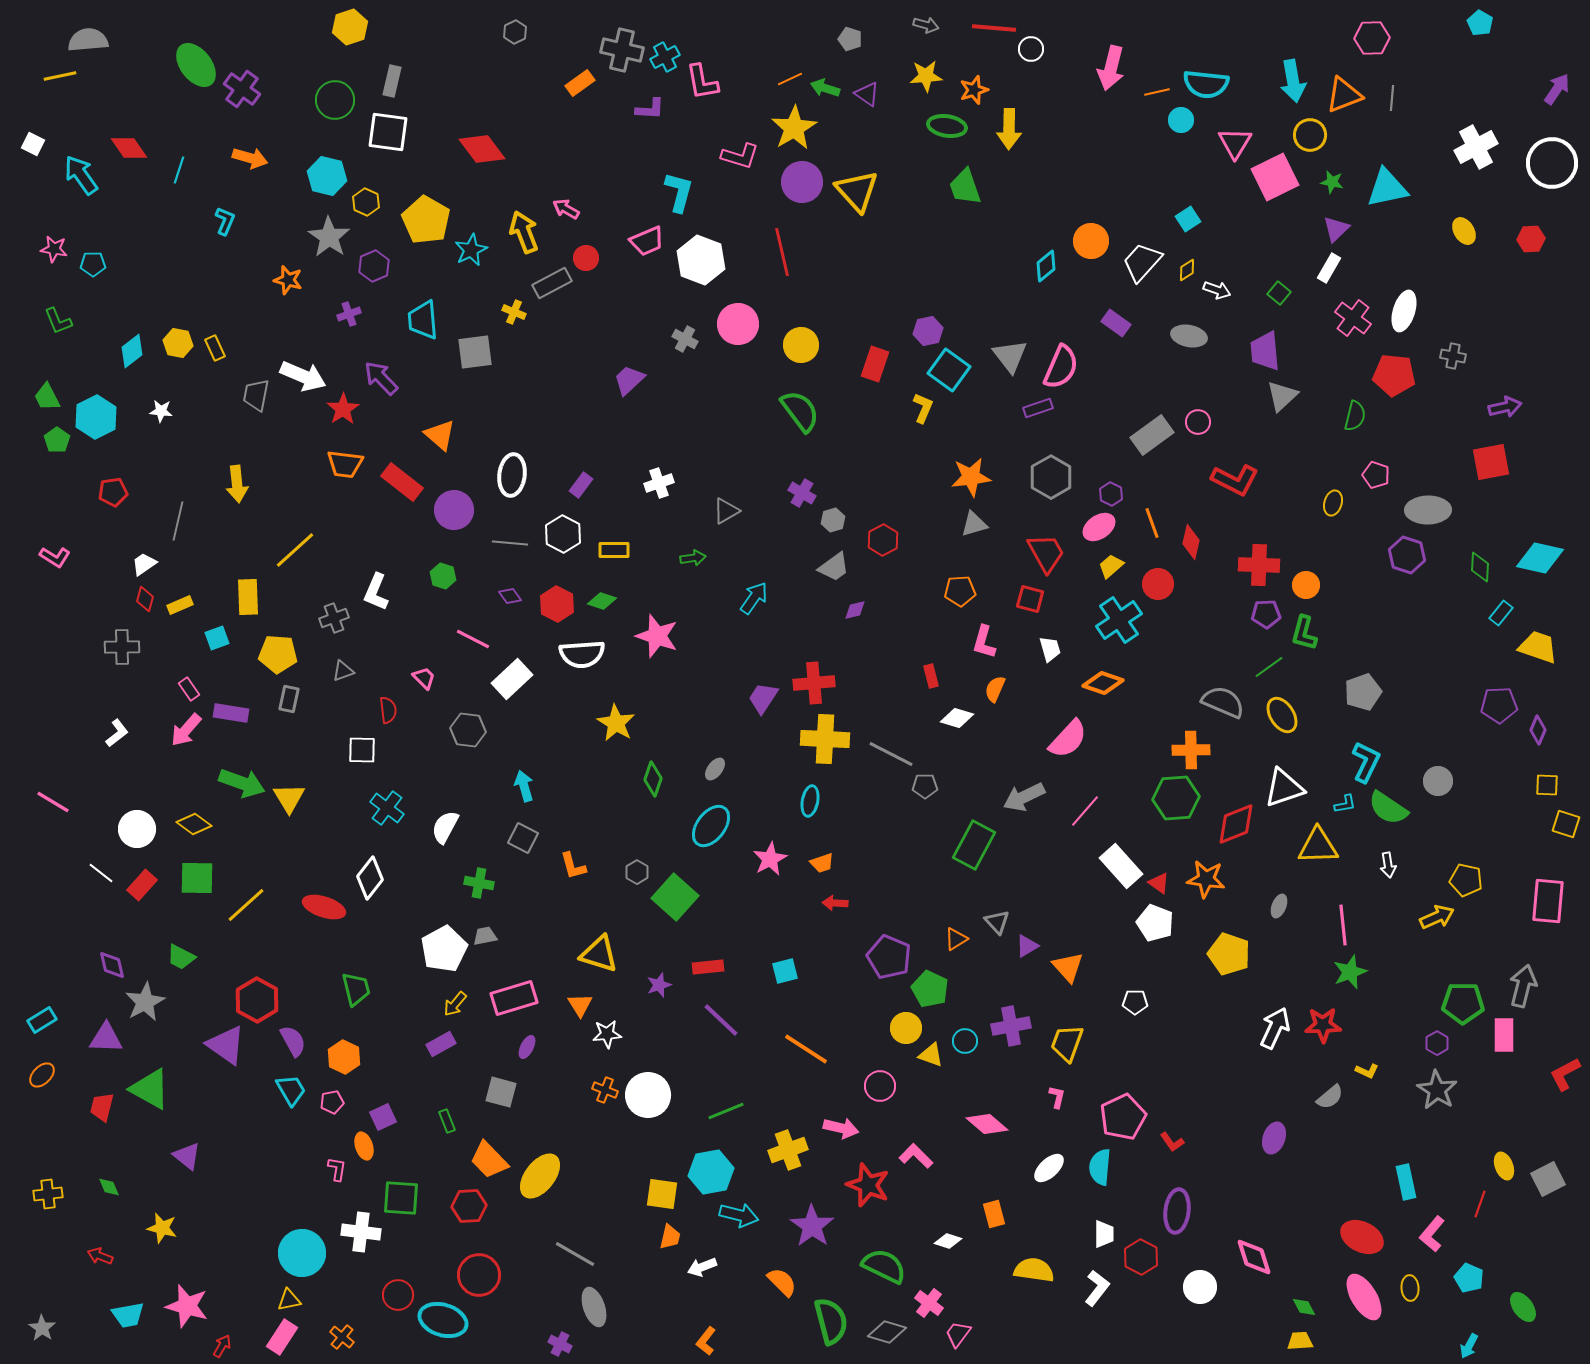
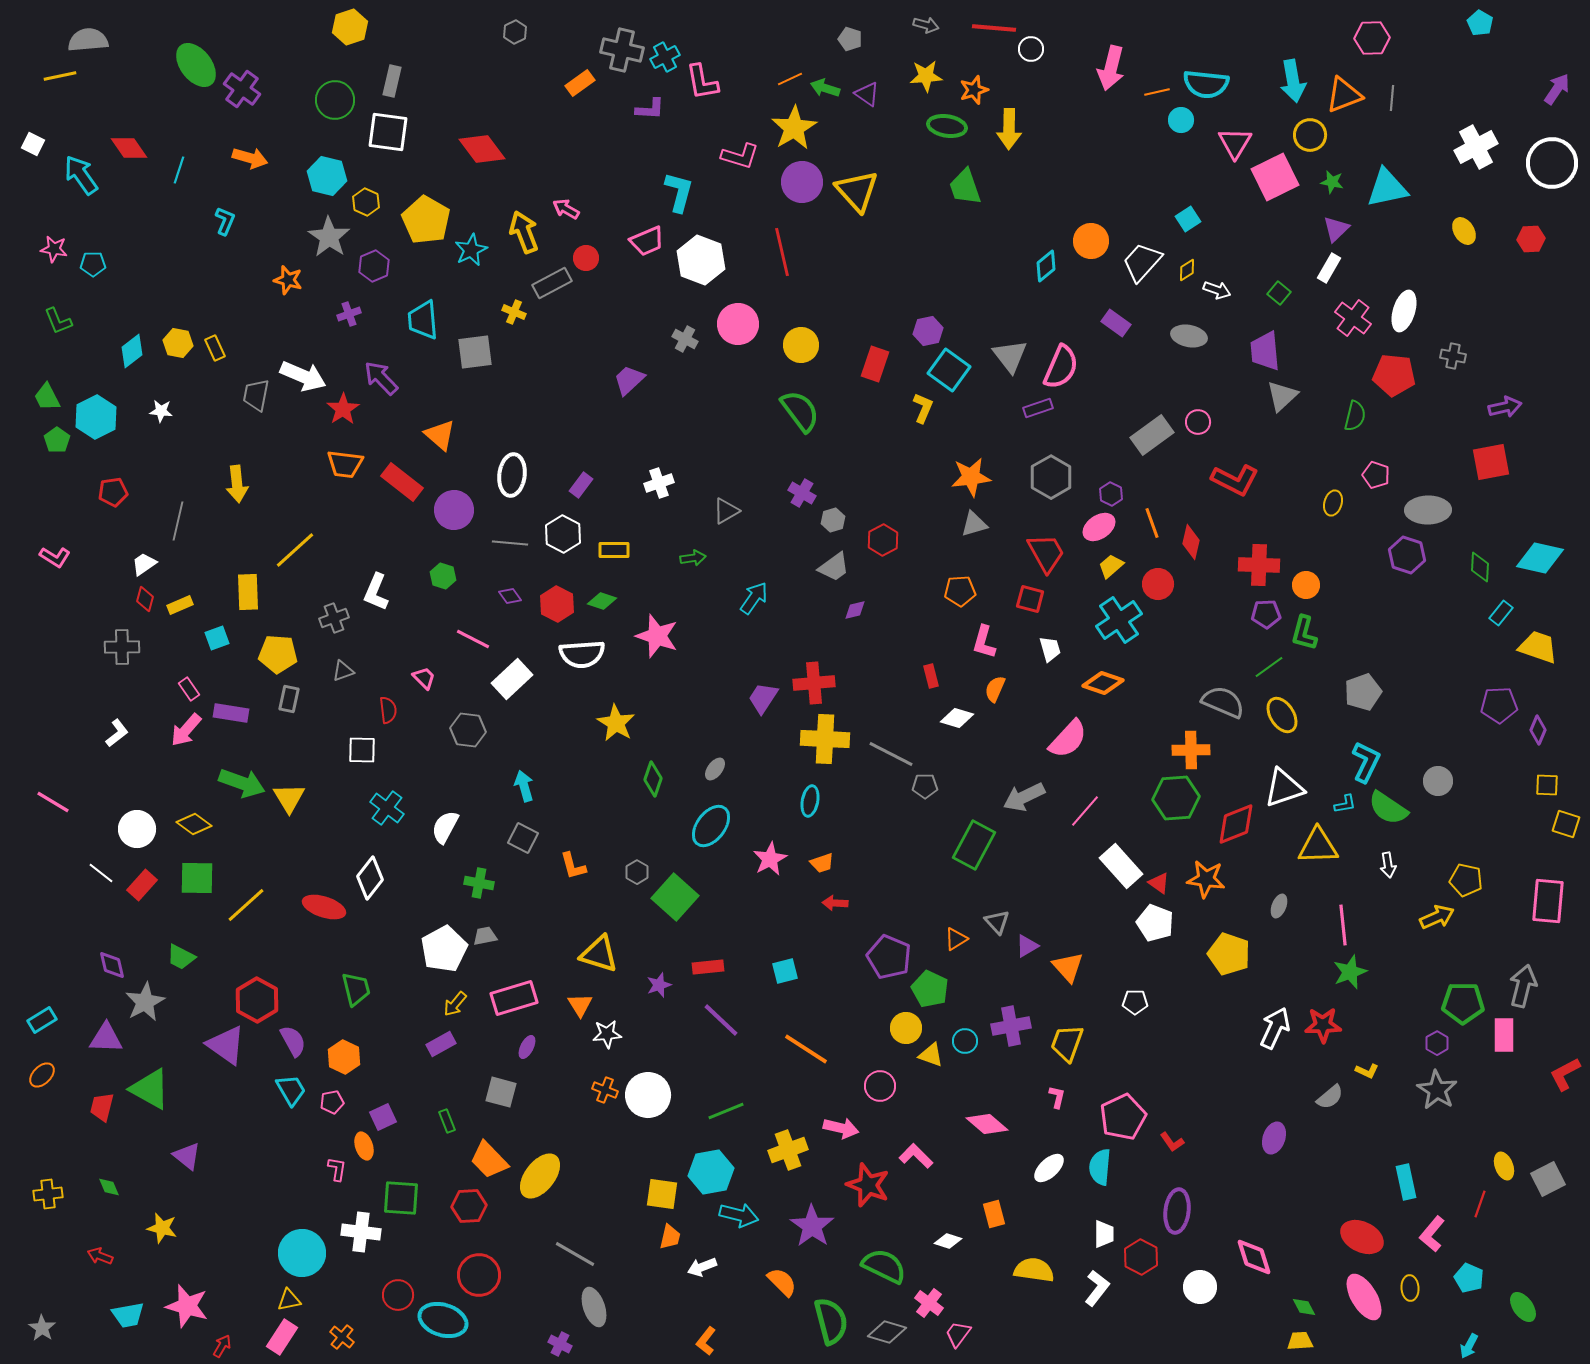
yellow rectangle at (248, 597): moved 5 px up
